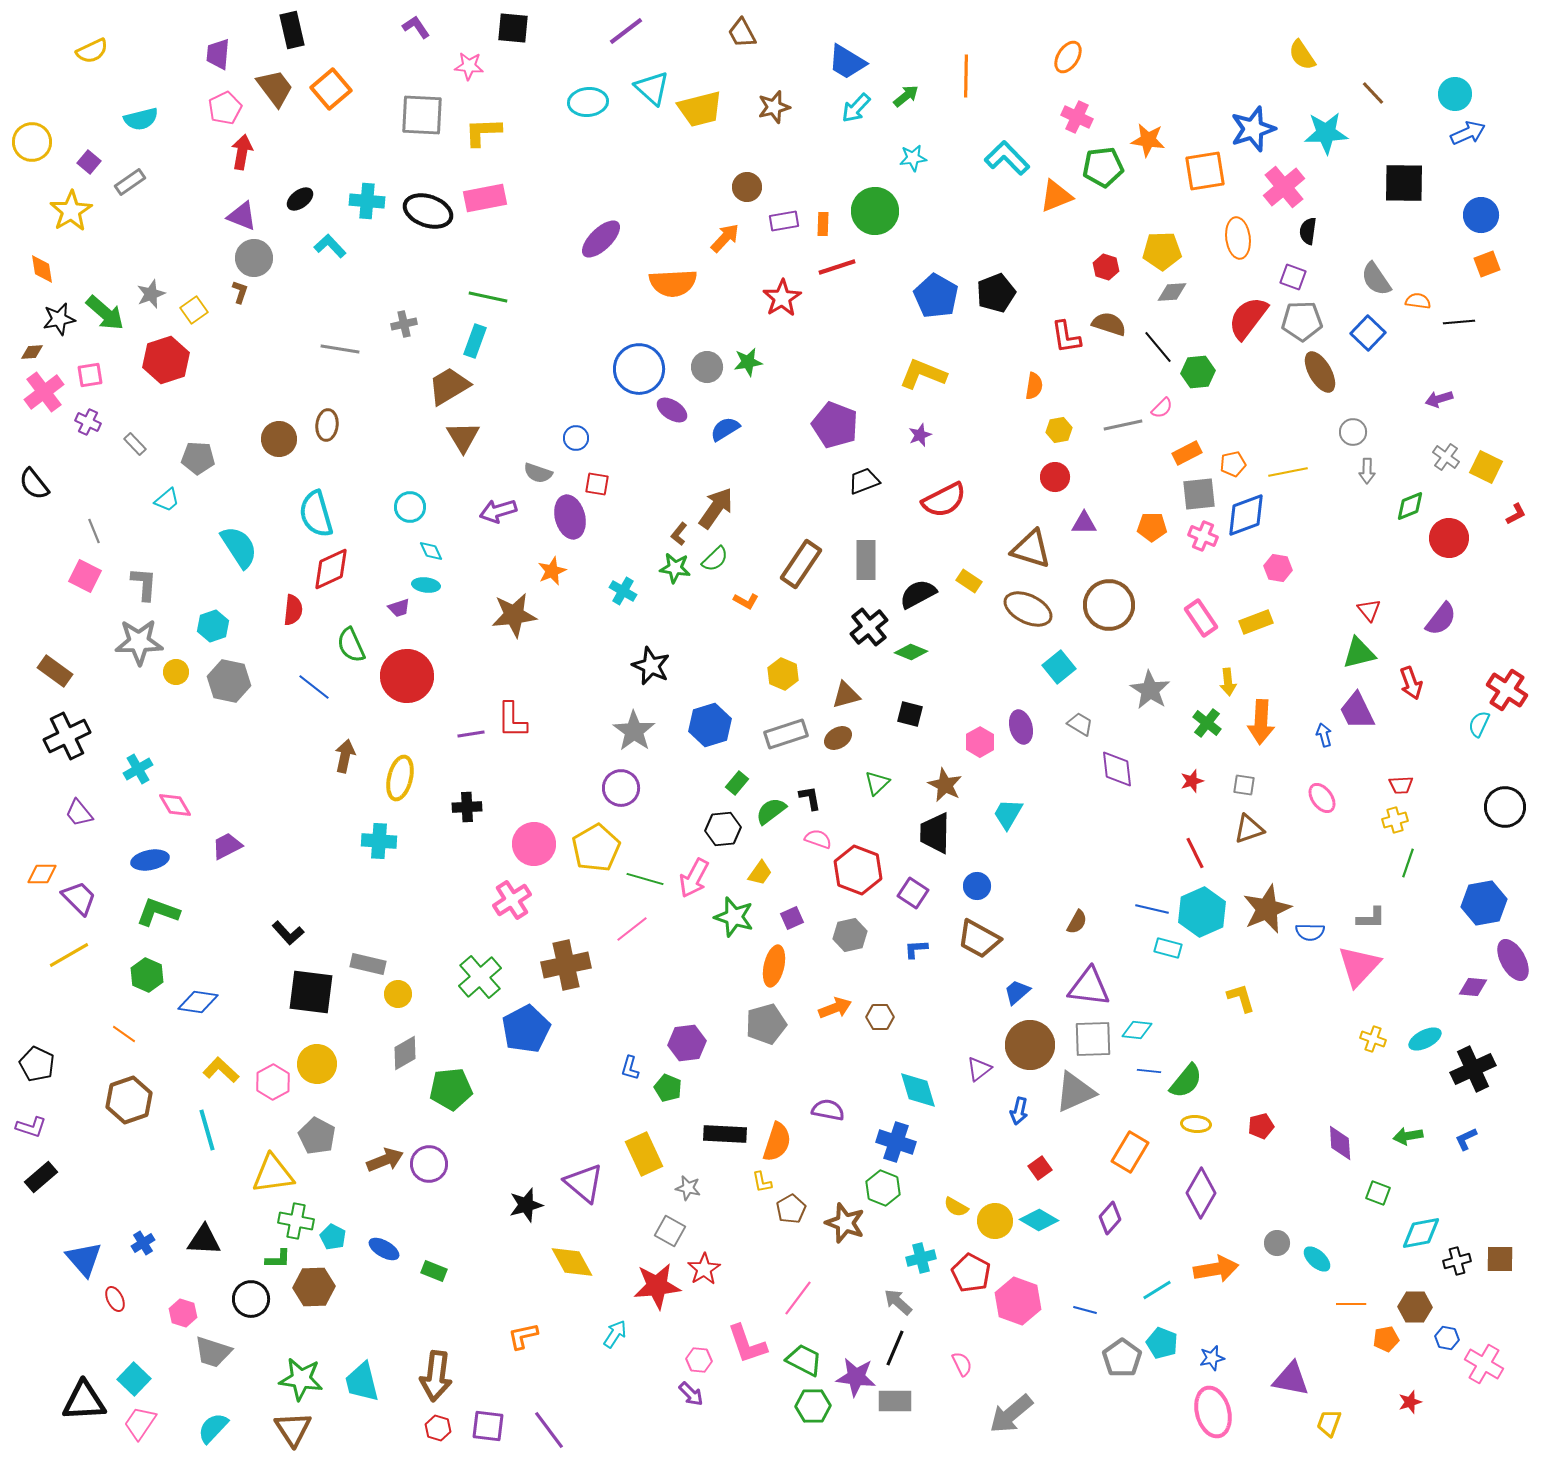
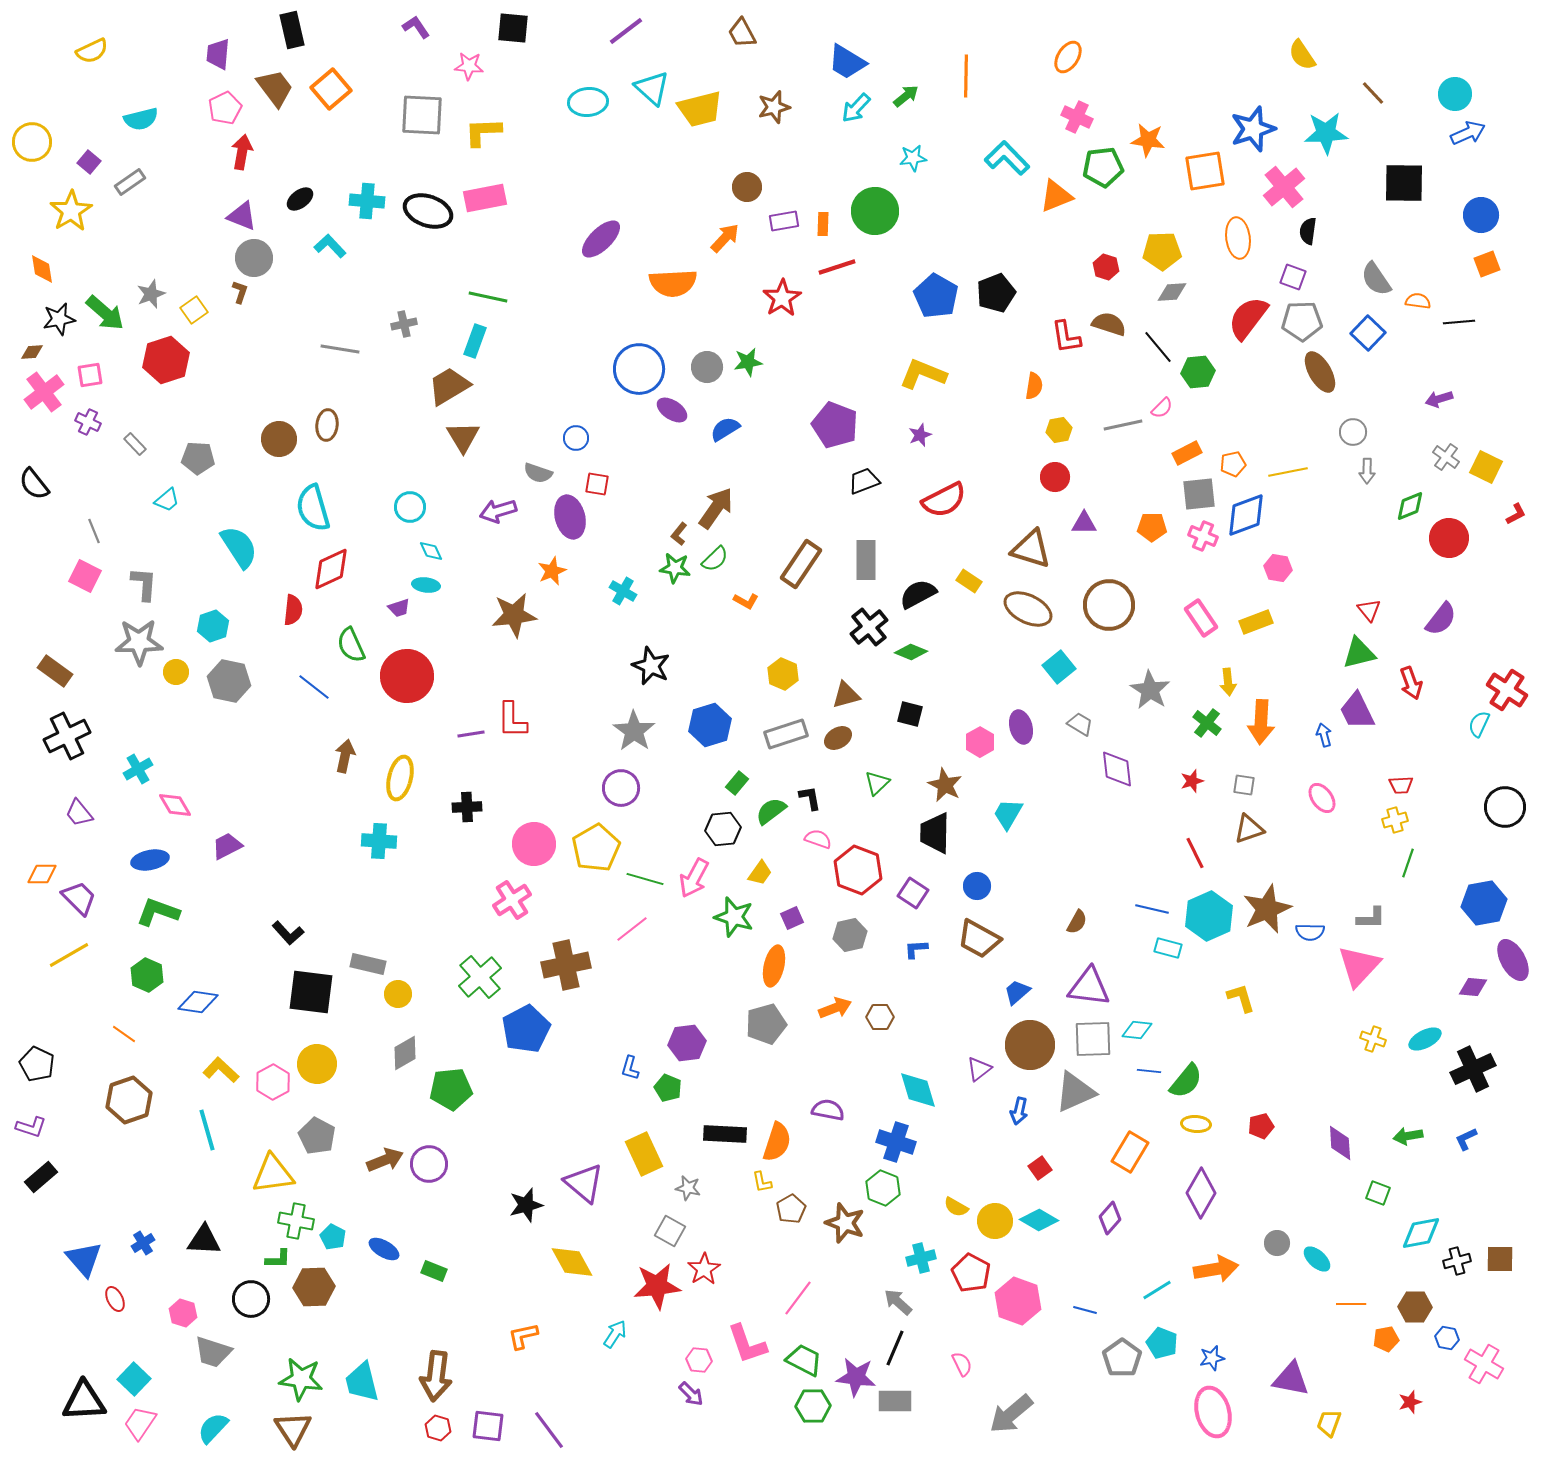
cyan semicircle at (316, 514): moved 3 px left, 6 px up
cyan hexagon at (1202, 912): moved 7 px right, 4 px down
